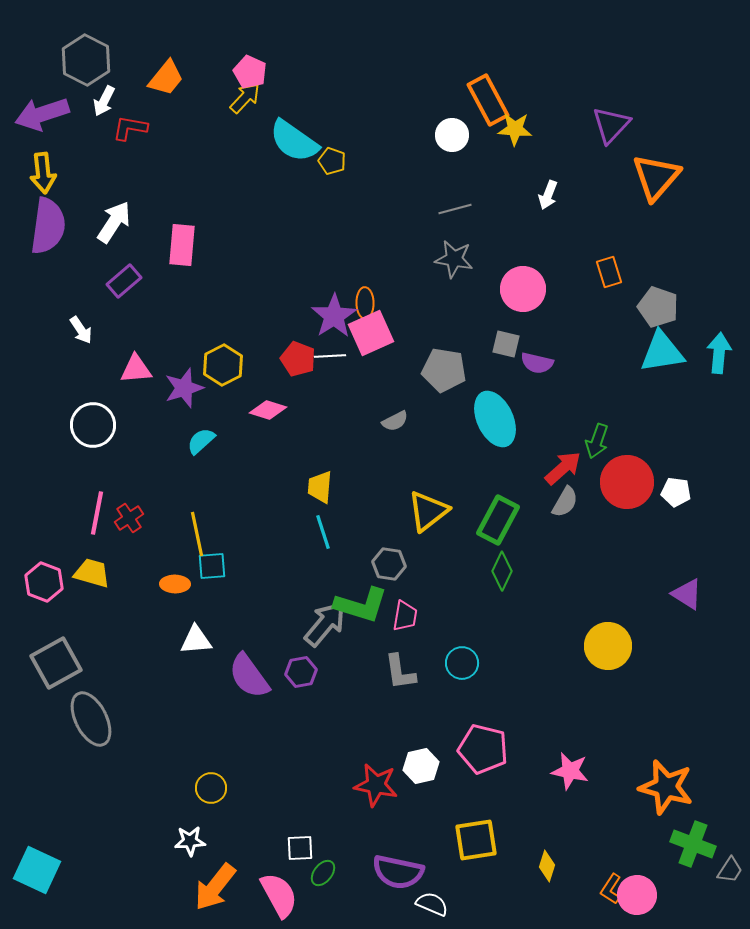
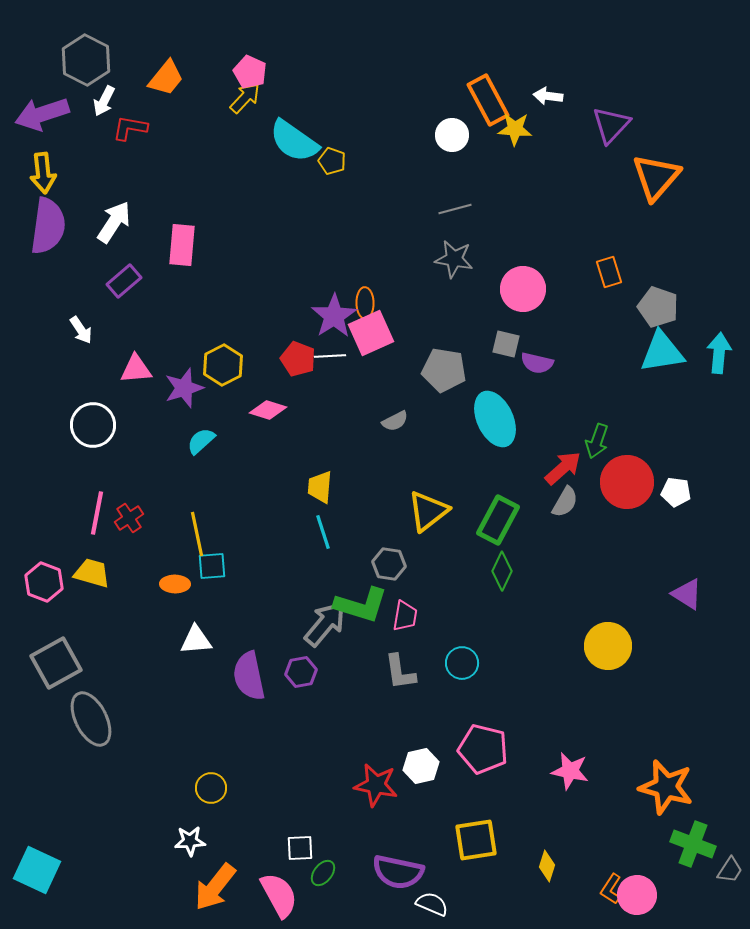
white arrow at (548, 195): moved 99 px up; rotated 76 degrees clockwise
purple semicircle at (249, 676): rotated 24 degrees clockwise
